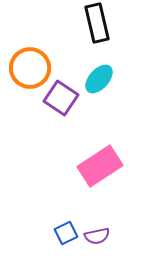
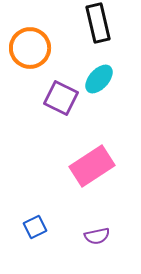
black rectangle: moved 1 px right
orange circle: moved 20 px up
purple square: rotated 8 degrees counterclockwise
pink rectangle: moved 8 px left
blue square: moved 31 px left, 6 px up
